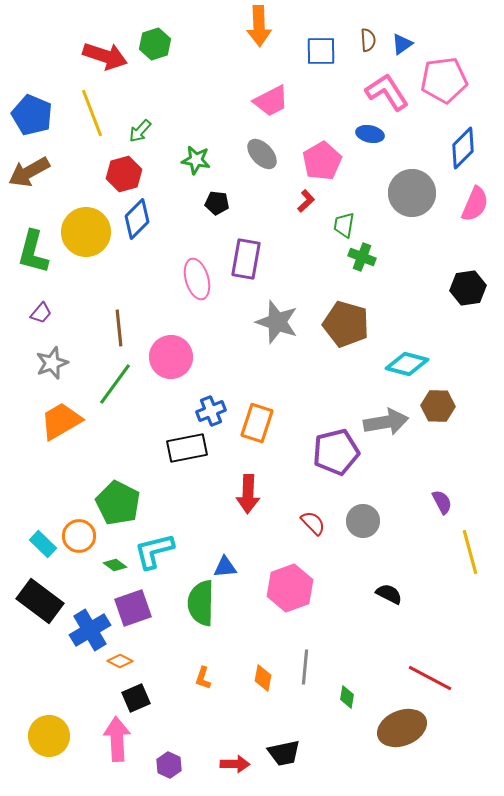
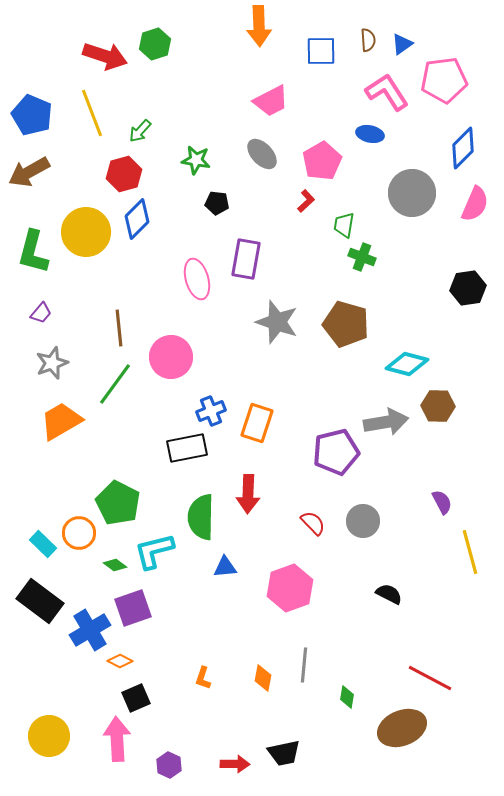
orange circle at (79, 536): moved 3 px up
green semicircle at (201, 603): moved 86 px up
gray line at (305, 667): moved 1 px left, 2 px up
